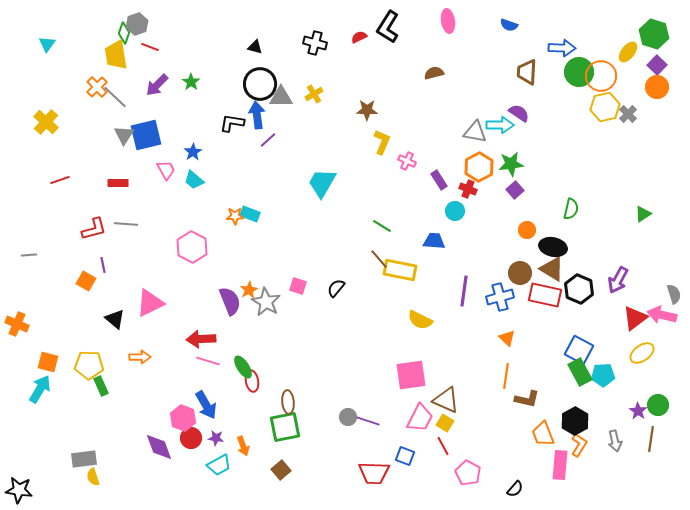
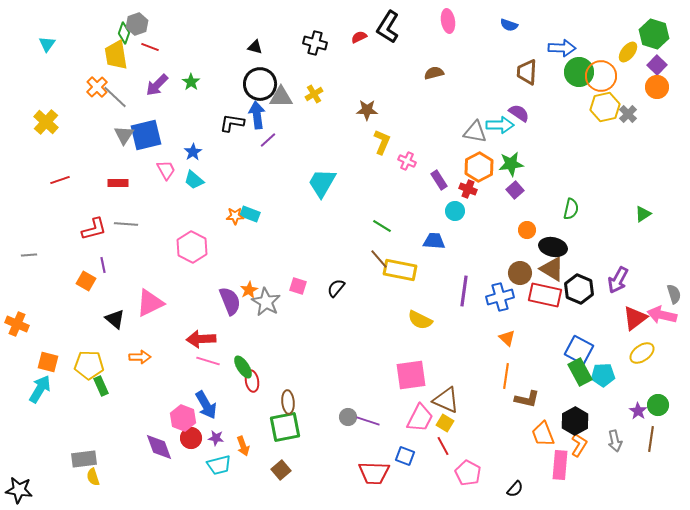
cyan trapezoid at (219, 465): rotated 15 degrees clockwise
